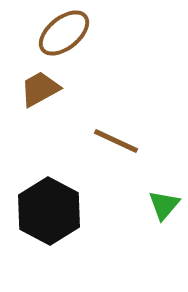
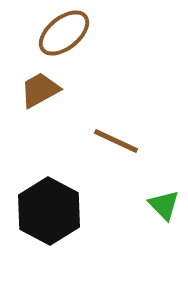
brown trapezoid: moved 1 px down
green triangle: rotated 24 degrees counterclockwise
